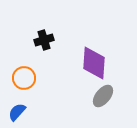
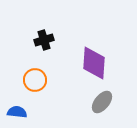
orange circle: moved 11 px right, 2 px down
gray ellipse: moved 1 px left, 6 px down
blue semicircle: rotated 54 degrees clockwise
